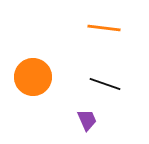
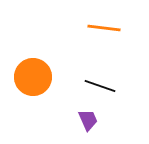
black line: moved 5 px left, 2 px down
purple trapezoid: moved 1 px right
